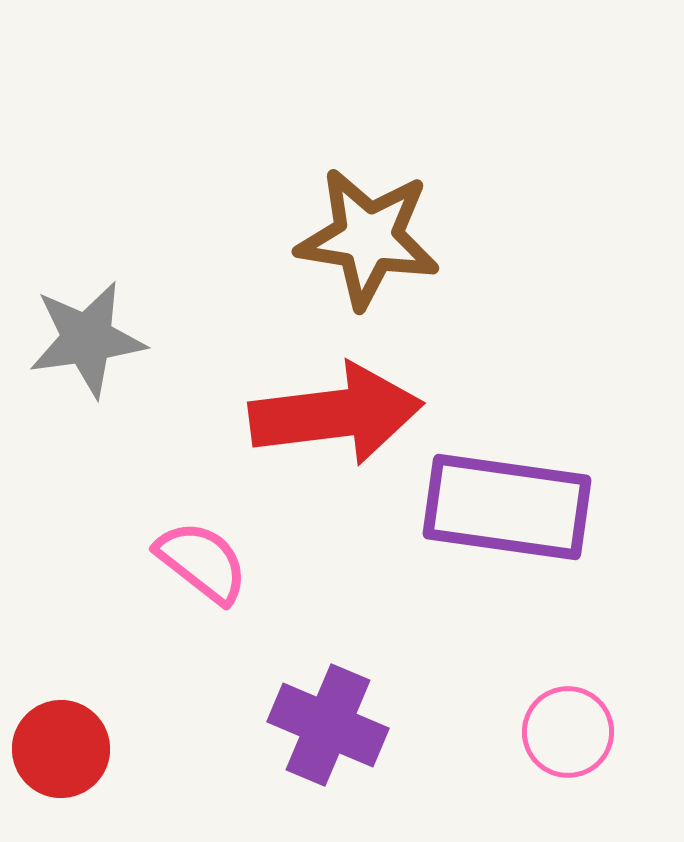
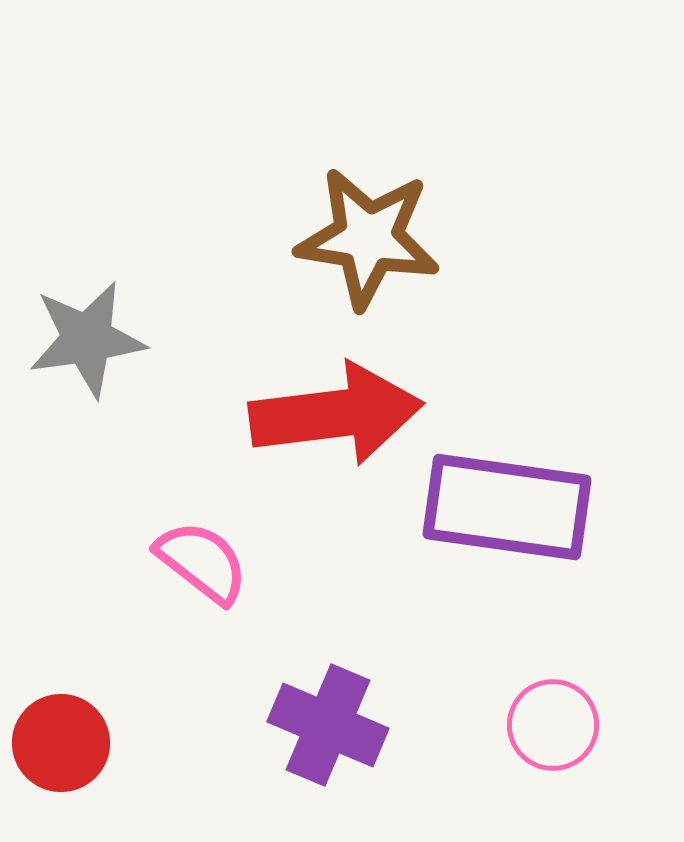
pink circle: moved 15 px left, 7 px up
red circle: moved 6 px up
